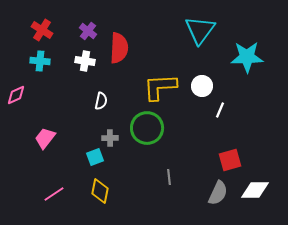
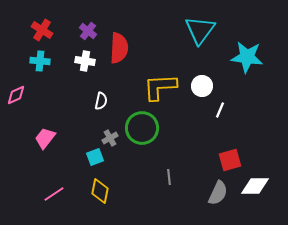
cyan star: rotated 8 degrees clockwise
green circle: moved 5 px left
gray cross: rotated 28 degrees counterclockwise
white diamond: moved 4 px up
